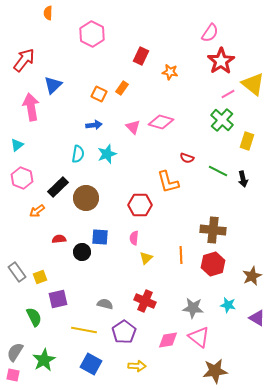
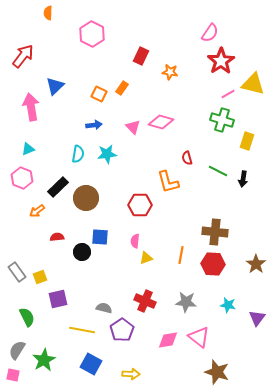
red arrow at (24, 60): moved 1 px left, 4 px up
yellow triangle at (253, 84): rotated 25 degrees counterclockwise
blue triangle at (53, 85): moved 2 px right, 1 px down
green cross at (222, 120): rotated 25 degrees counterclockwise
cyan triangle at (17, 145): moved 11 px right, 4 px down; rotated 16 degrees clockwise
cyan star at (107, 154): rotated 12 degrees clockwise
red semicircle at (187, 158): rotated 56 degrees clockwise
black arrow at (243, 179): rotated 21 degrees clockwise
brown cross at (213, 230): moved 2 px right, 2 px down
pink semicircle at (134, 238): moved 1 px right, 3 px down
red semicircle at (59, 239): moved 2 px left, 2 px up
orange line at (181, 255): rotated 12 degrees clockwise
yellow triangle at (146, 258): rotated 24 degrees clockwise
red hexagon at (213, 264): rotated 20 degrees clockwise
brown star at (252, 276): moved 4 px right, 12 px up; rotated 12 degrees counterclockwise
gray semicircle at (105, 304): moved 1 px left, 4 px down
gray star at (193, 308): moved 7 px left, 6 px up
green semicircle at (34, 317): moved 7 px left
purple triangle at (257, 318): rotated 36 degrees clockwise
yellow line at (84, 330): moved 2 px left
purple pentagon at (124, 332): moved 2 px left, 2 px up
gray semicircle at (15, 352): moved 2 px right, 2 px up
yellow arrow at (137, 366): moved 6 px left, 8 px down
brown star at (215, 371): moved 2 px right, 1 px down; rotated 25 degrees clockwise
